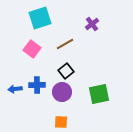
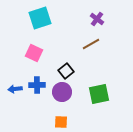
purple cross: moved 5 px right, 5 px up; rotated 16 degrees counterclockwise
brown line: moved 26 px right
pink square: moved 2 px right, 4 px down; rotated 12 degrees counterclockwise
